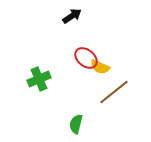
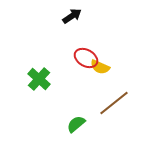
red ellipse: rotated 10 degrees counterclockwise
green cross: rotated 25 degrees counterclockwise
brown line: moved 11 px down
green semicircle: rotated 36 degrees clockwise
